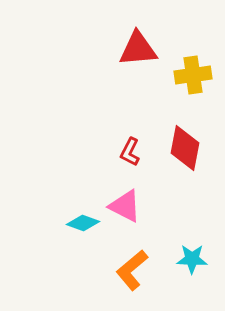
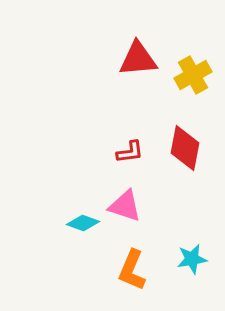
red triangle: moved 10 px down
yellow cross: rotated 21 degrees counterclockwise
red L-shape: rotated 124 degrees counterclockwise
pink triangle: rotated 9 degrees counterclockwise
cyan star: rotated 12 degrees counterclockwise
orange L-shape: rotated 27 degrees counterclockwise
